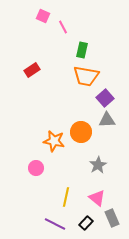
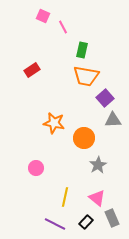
gray triangle: moved 6 px right
orange circle: moved 3 px right, 6 px down
orange star: moved 18 px up
yellow line: moved 1 px left
black rectangle: moved 1 px up
